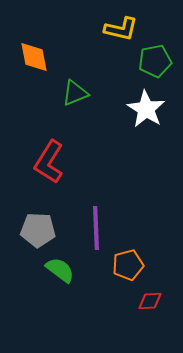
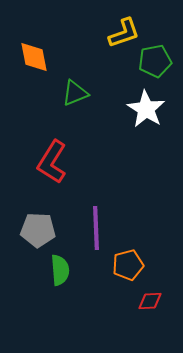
yellow L-shape: moved 3 px right, 4 px down; rotated 32 degrees counterclockwise
red L-shape: moved 3 px right
green semicircle: rotated 48 degrees clockwise
